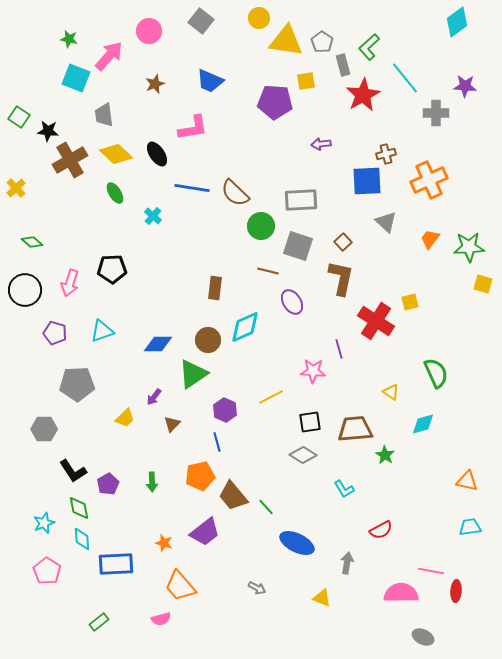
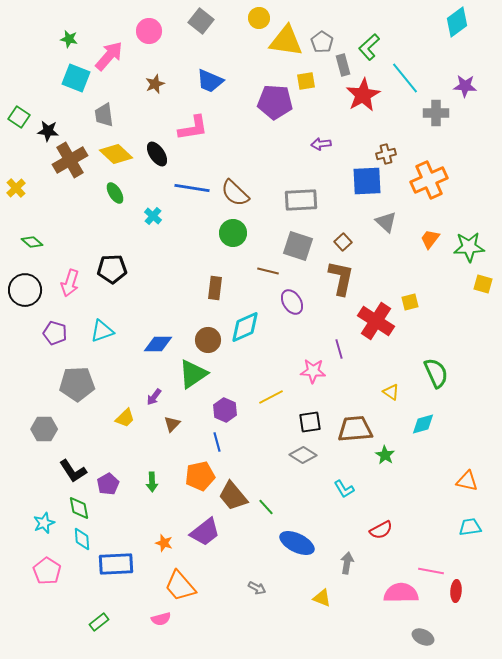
green circle at (261, 226): moved 28 px left, 7 px down
